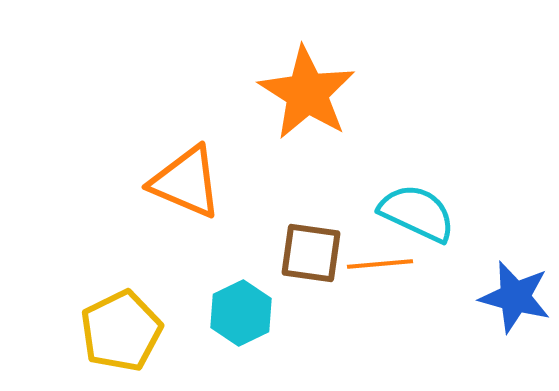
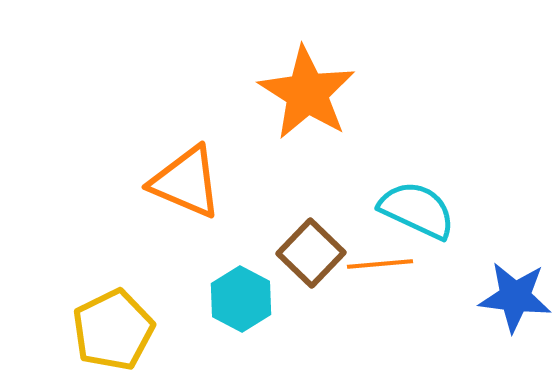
cyan semicircle: moved 3 px up
brown square: rotated 36 degrees clockwise
blue star: rotated 8 degrees counterclockwise
cyan hexagon: moved 14 px up; rotated 6 degrees counterclockwise
yellow pentagon: moved 8 px left, 1 px up
